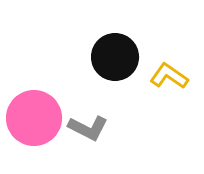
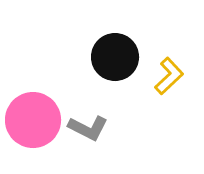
yellow L-shape: rotated 102 degrees clockwise
pink circle: moved 1 px left, 2 px down
